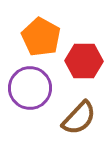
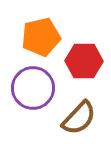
orange pentagon: rotated 30 degrees clockwise
purple circle: moved 3 px right
